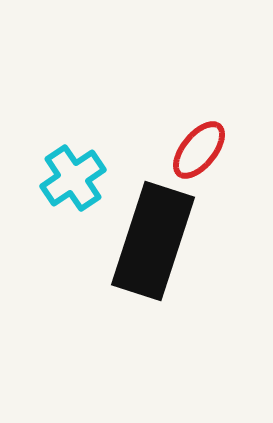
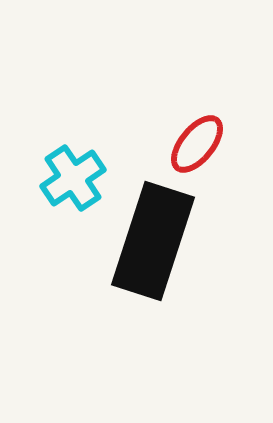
red ellipse: moved 2 px left, 6 px up
